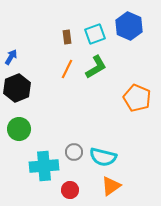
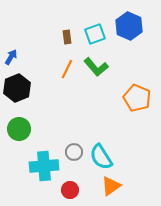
green L-shape: rotated 80 degrees clockwise
cyan semicircle: moved 2 px left; rotated 44 degrees clockwise
